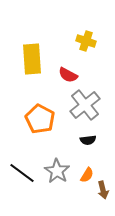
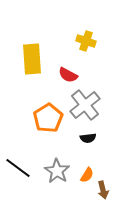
orange pentagon: moved 8 px right, 1 px up; rotated 12 degrees clockwise
black semicircle: moved 2 px up
black line: moved 4 px left, 5 px up
